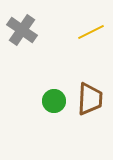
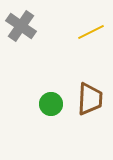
gray cross: moved 1 px left, 4 px up
green circle: moved 3 px left, 3 px down
